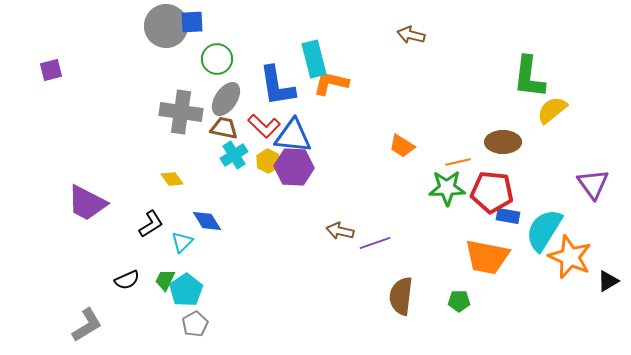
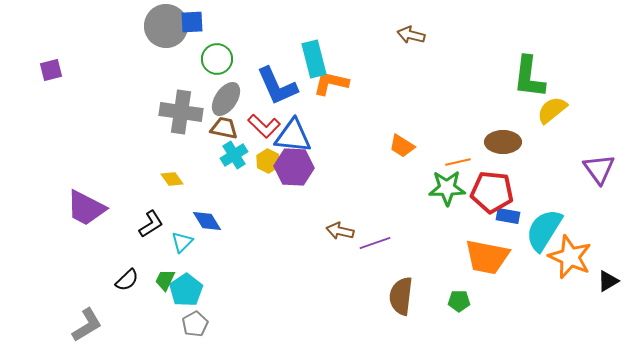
blue L-shape at (277, 86): rotated 15 degrees counterclockwise
purple triangle at (593, 184): moved 6 px right, 15 px up
purple trapezoid at (87, 203): moved 1 px left, 5 px down
black semicircle at (127, 280): rotated 20 degrees counterclockwise
